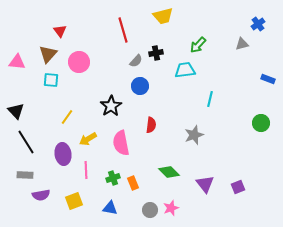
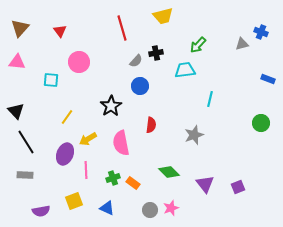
blue cross: moved 3 px right, 8 px down; rotated 32 degrees counterclockwise
red line: moved 1 px left, 2 px up
brown triangle: moved 28 px left, 26 px up
purple ellipse: moved 2 px right; rotated 30 degrees clockwise
orange rectangle: rotated 32 degrees counterclockwise
purple semicircle: moved 16 px down
blue triangle: moved 3 px left; rotated 14 degrees clockwise
